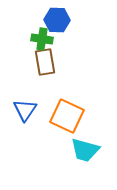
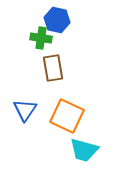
blue hexagon: rotated 10 degrees clockwise
green cross: moved 1 px left, 1 px up
brown rectangle: moved 8 px right, 6 px down
cyan trapezoid: moved 1 px left
